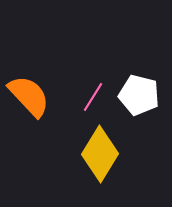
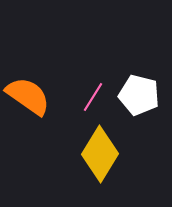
orange semicircle: moved 1 px left; rotated 12 degrees counterclockwise
